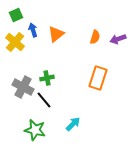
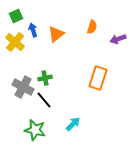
green square: moved 1 px down
orange semicircle: moved 3 px left, 10 px up
green cross: moved 2 px left
